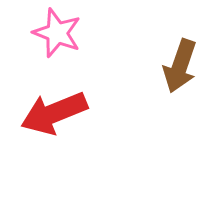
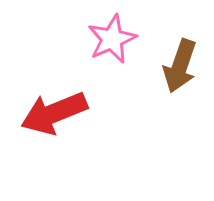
pink star: moved 55 px right, 6 px down; rotated 27 degrees clockwise
